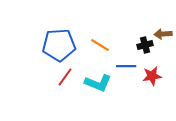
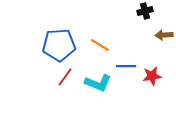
brown arrow: moved 1 px right, 1 px down
black cross: moved 34 px up
